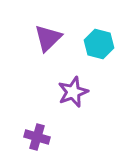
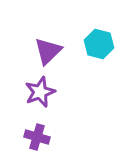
purple triangle: moved 13 px down
purple star: moved 33 px left
